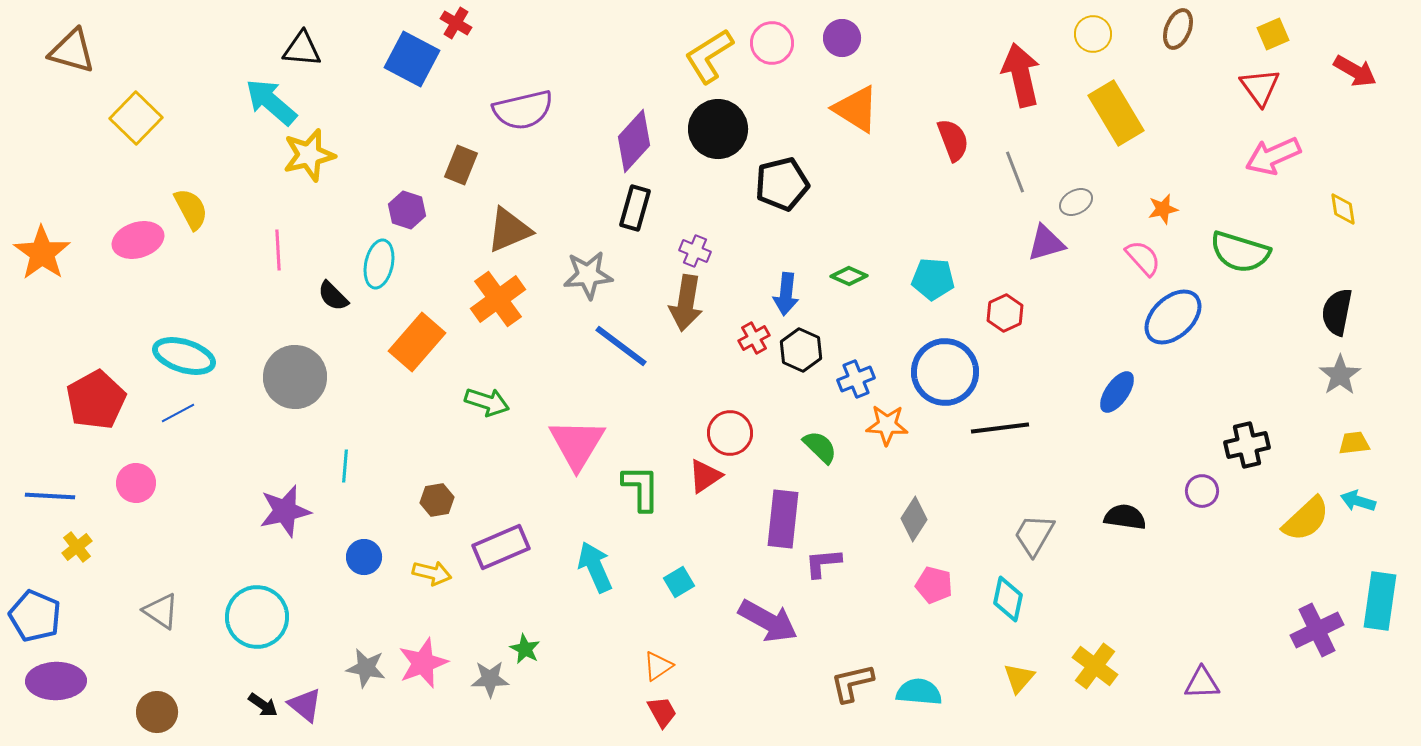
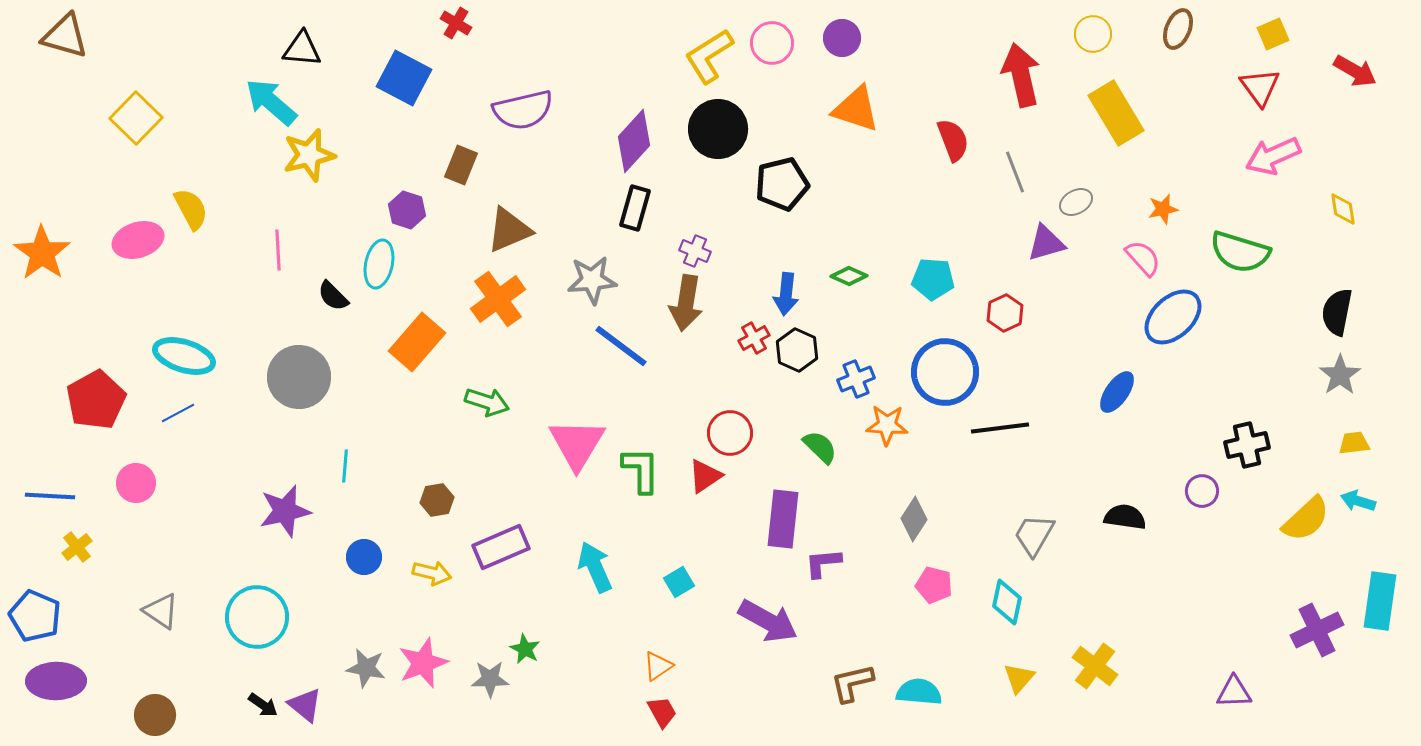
brown triangle at (72, 51): moved 7 px left, 15 px up
blue square at (412, 59): moved 8 px left, 19 px down
orange triangle at (856, 109): rotated 14 degrees counterclockwise
gray star at (588, 275): moved 4 px right, 5 px down
black hexagon at (801, 350): moved 4 px left
gray circle at (295, 377): moved 4 px right
green L-shape at (641, 488): moved 18 px up
cyan diamond at (1008, 599): moved 1 px left, 3 px down
purple triangle at (1202, 683): moved 32 px right, 9 px down
brown circle at (157, 712): moved 2 px left, 3 px down
